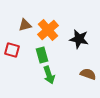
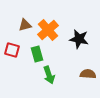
green rectangle: moved 5 px left, 1 px up
brown semicircle: rotated 14 degrees counterclockwise
